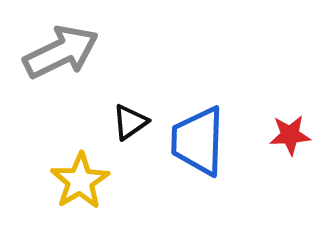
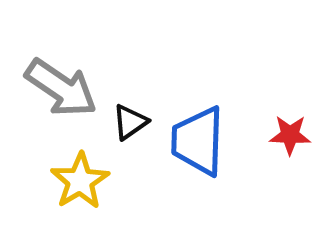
gray arrow: moved 36 px down; rotated 60 degrees clockwise
red star: rotated 6 degrees clockwise
